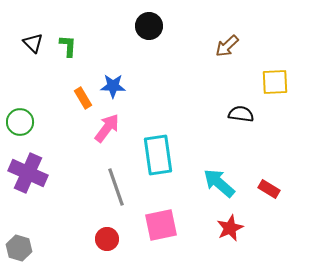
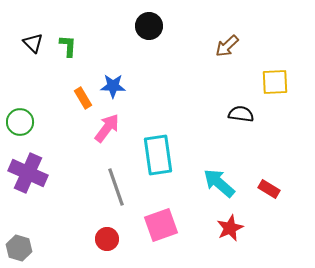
pink square: rotated 8 degrees counterclockwise
